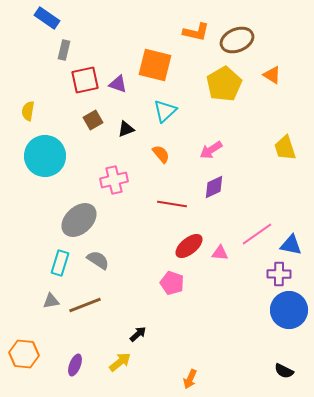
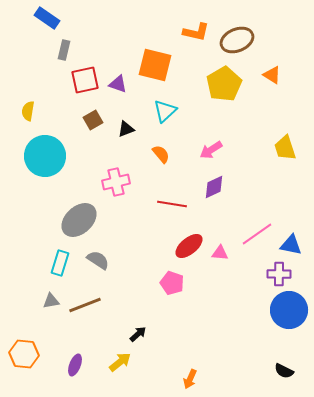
pink cross: moved 2 px right, 2 px down
